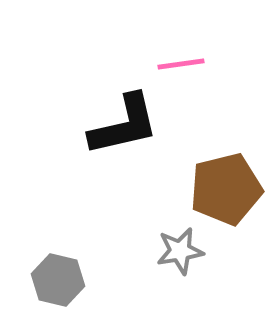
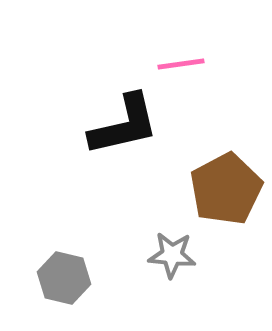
brown pentagon: rotated 14 degrees counterclockwise
gray star: moved 8 px left, 4 px down; rotated 15 degrees clockwise
gray hexagon: moved 6 px right, 2 px up
